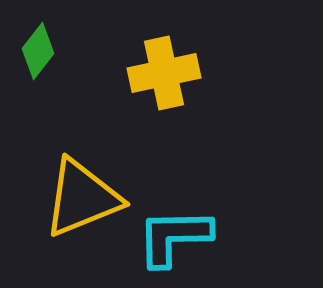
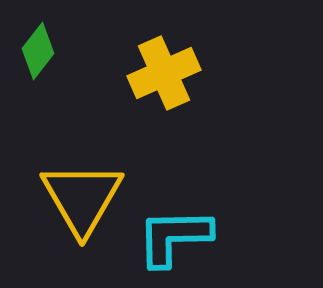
yellow cross: rotated 12 degrees counterclockwise
yellow triangle: rotated 38 degrees counterclockwise
